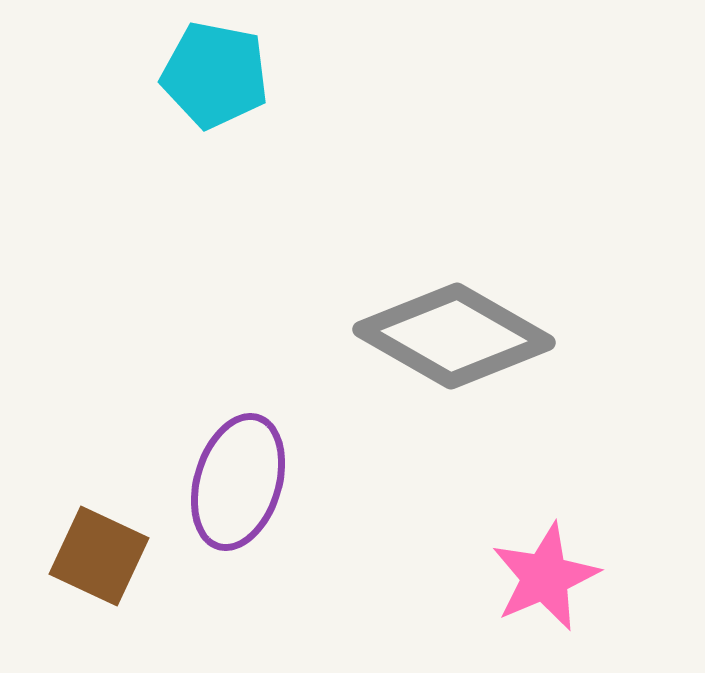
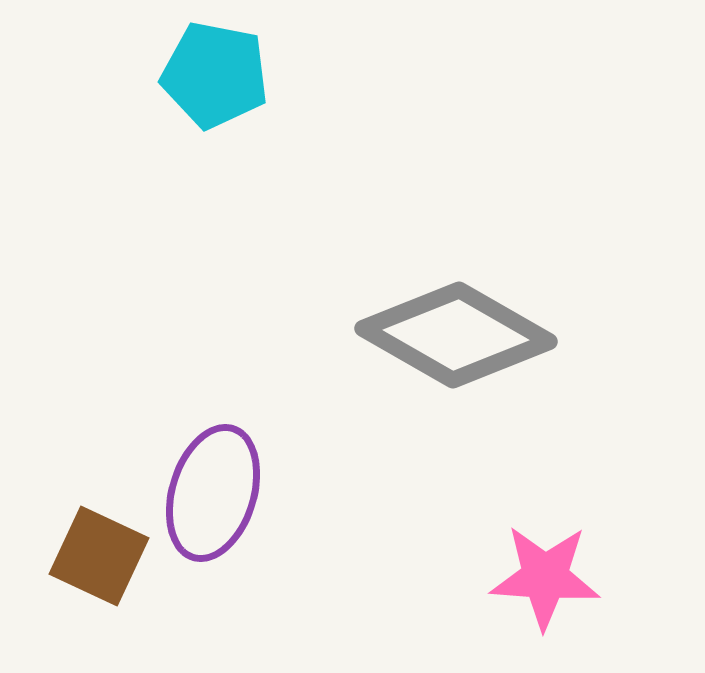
gray diamond: moved 2 px right, 1 px up
purple ellipse: moved 25 px left, 11 px down
pink star: rotated 27 degrees clockwise
